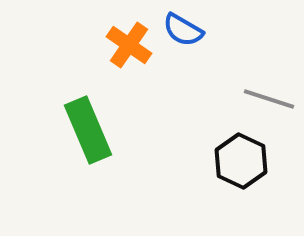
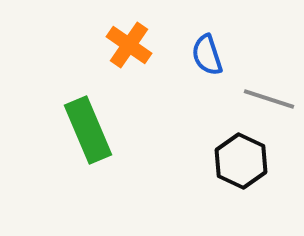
blue semicircle: moved 24 px right, 25 px down; rotated 42 degrees clockwise
